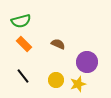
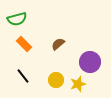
green semicircle: moved 4 px left, 2 px up
brown semicircle: rotated 64 degrees counterclockwise
purple circle: moved 3 px right
